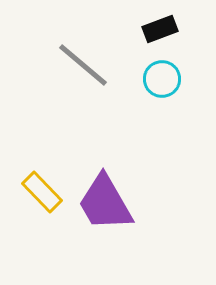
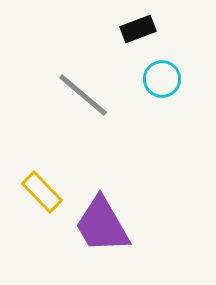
black rectangle: moved 22 px left
gray line: moved 30 px down
purple trapezoid: moved 3 px left, 22 px down
